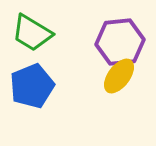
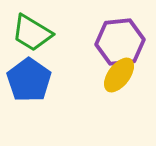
yellow ellipse: moved 1 px up
blue pentagon: moved 3 px left, 6 px up; rotated 15 degrees counterclockwise
